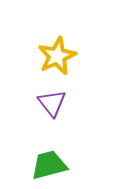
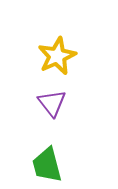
green trapezoid: moved 2 px left; rotated 90 degrees counterclockwise
